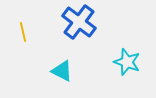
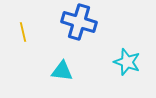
blue cross: rotated 20 degrees counterclockwise
cyan triangle: rotated 20 degrees counterclockwise
